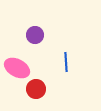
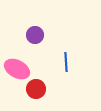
pink ellipse: moved 1 px down
